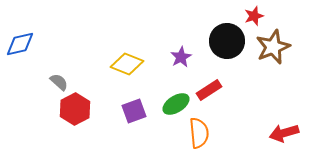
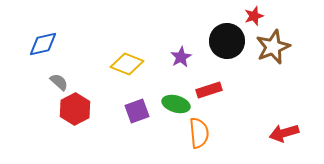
blue diamond: moved 23 px right
red rectangle: rotated 15 degrees clockwise
green ellipse: rotated 48 degrees clockwise
purple square: moved 3 px right
